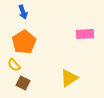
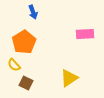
blue arrow: moved 10 px right
brown square: moved 3 px right
